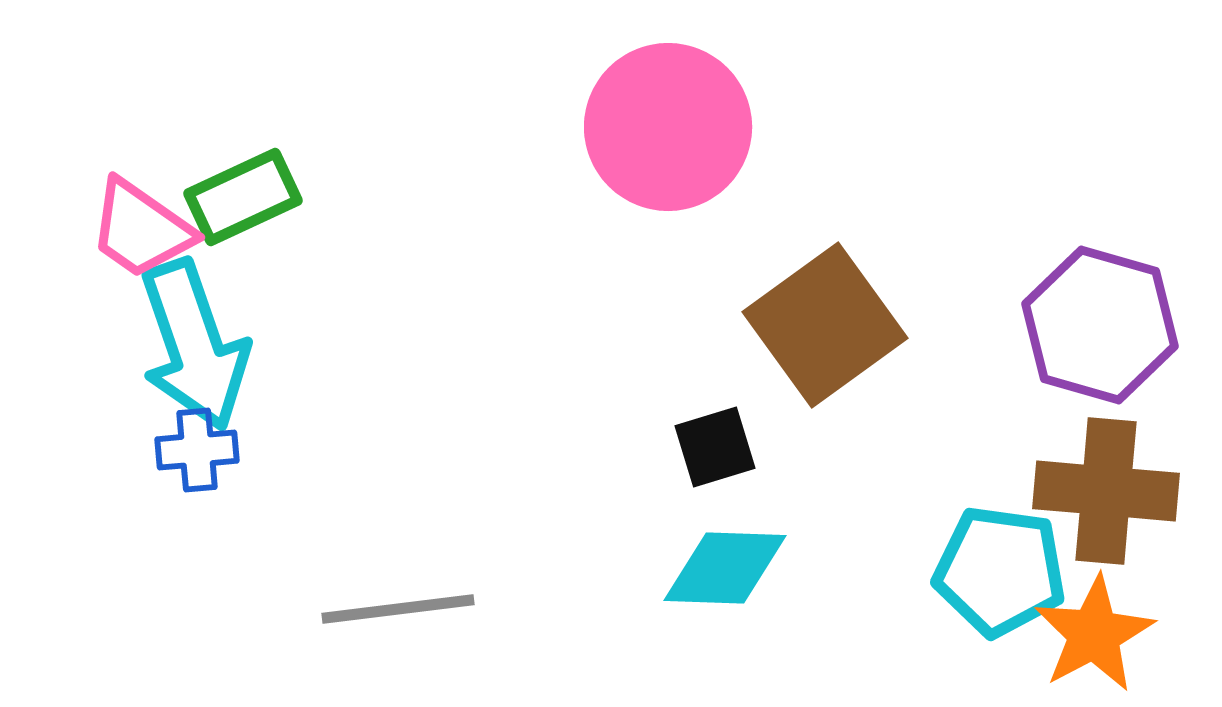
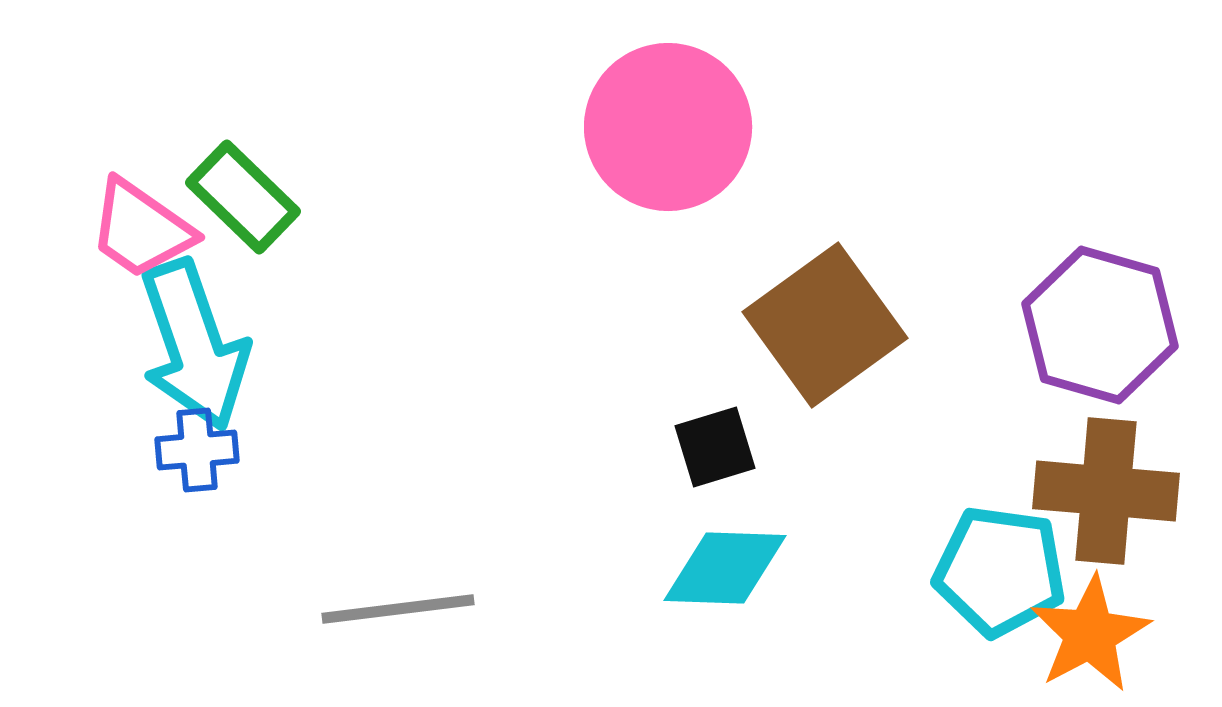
green rectangle: rotated 69 degrees clockwise
orange star: moved 4 px left
